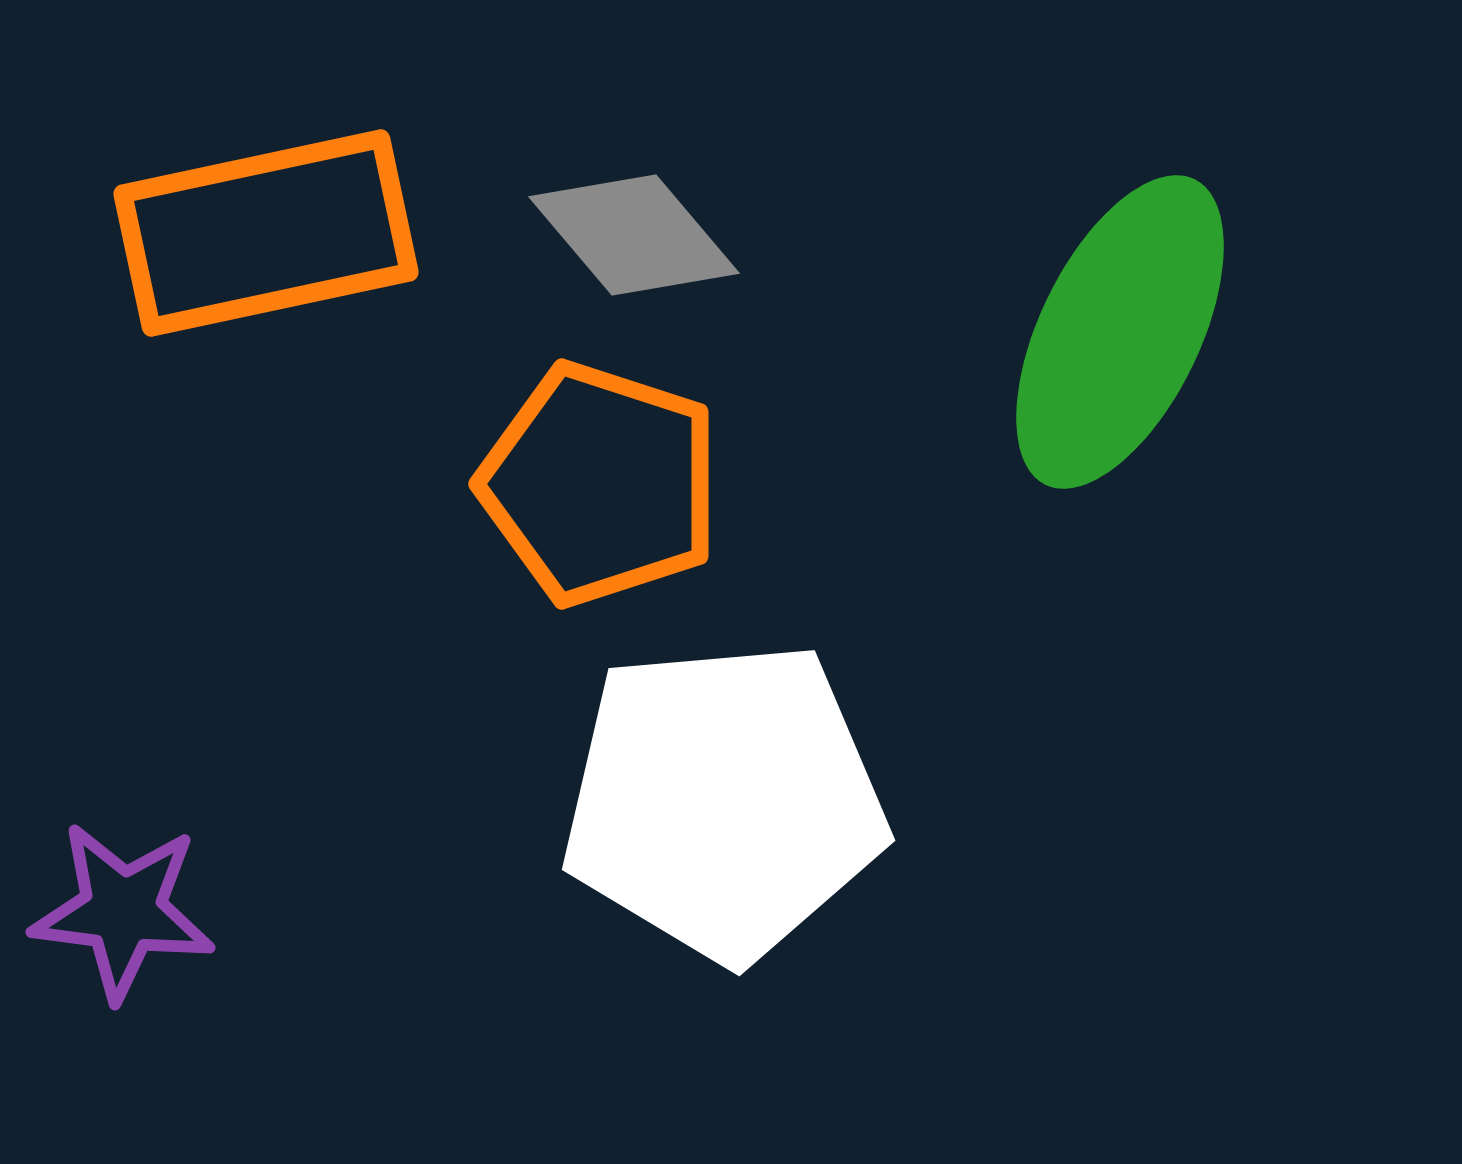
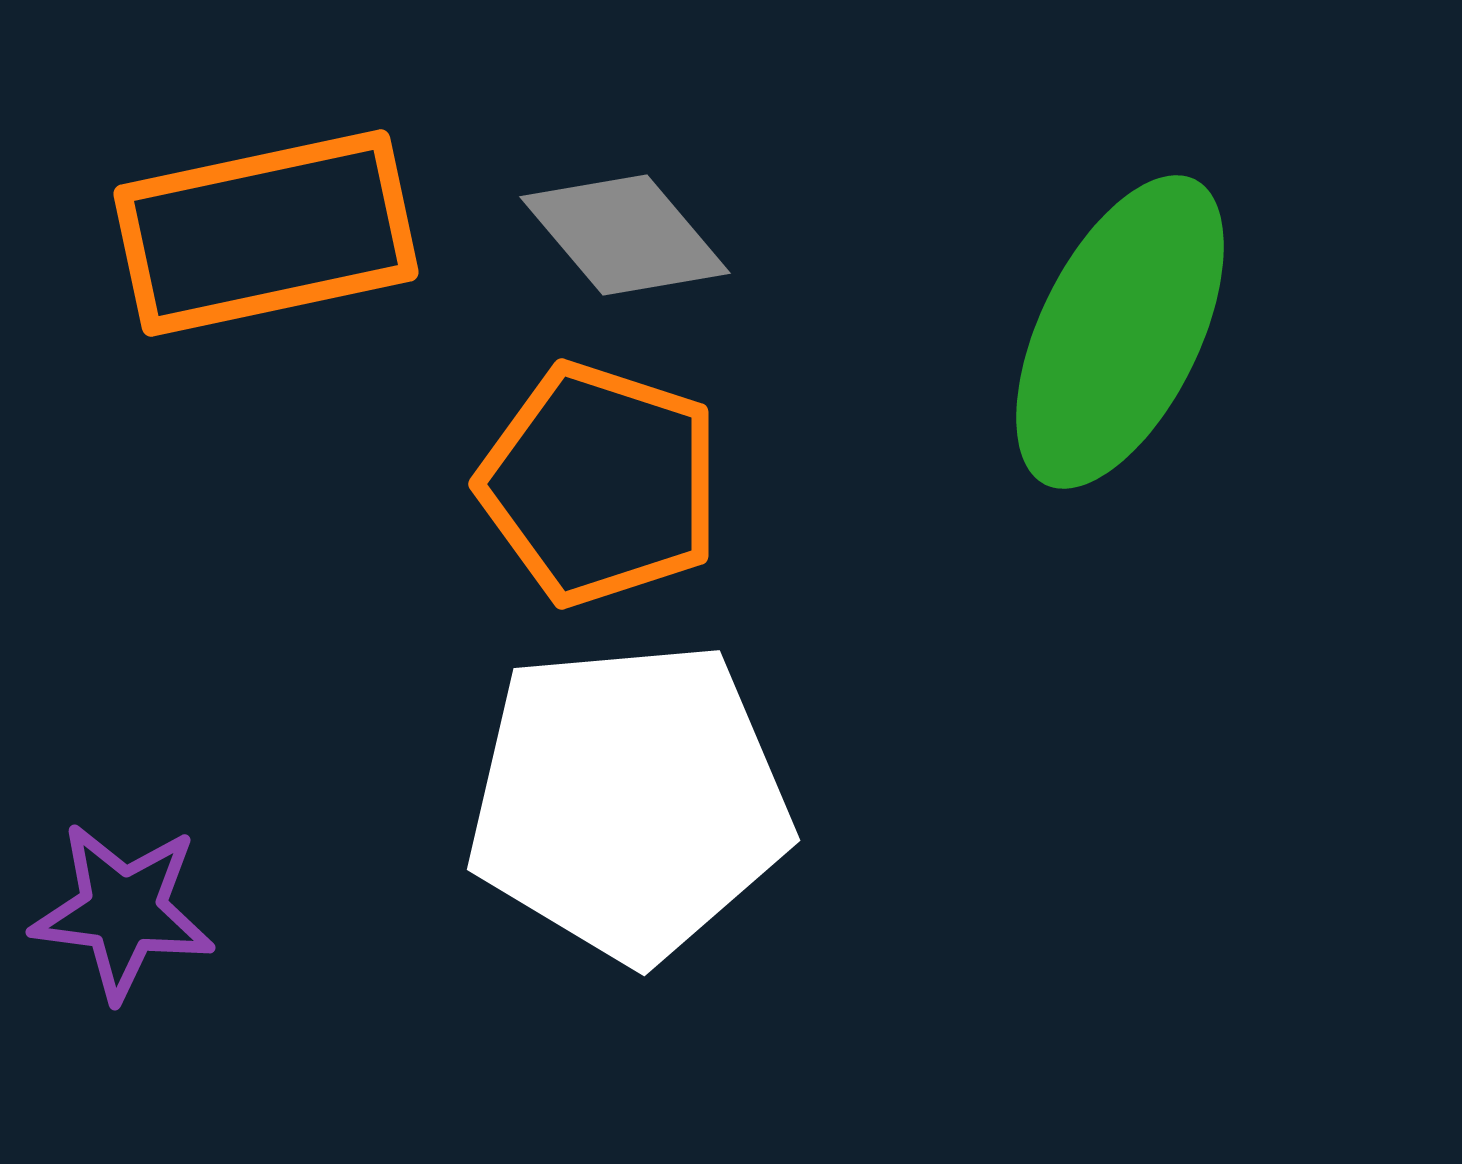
gray diamond: moved 9 px left
white pentagon: moved 95 px left
